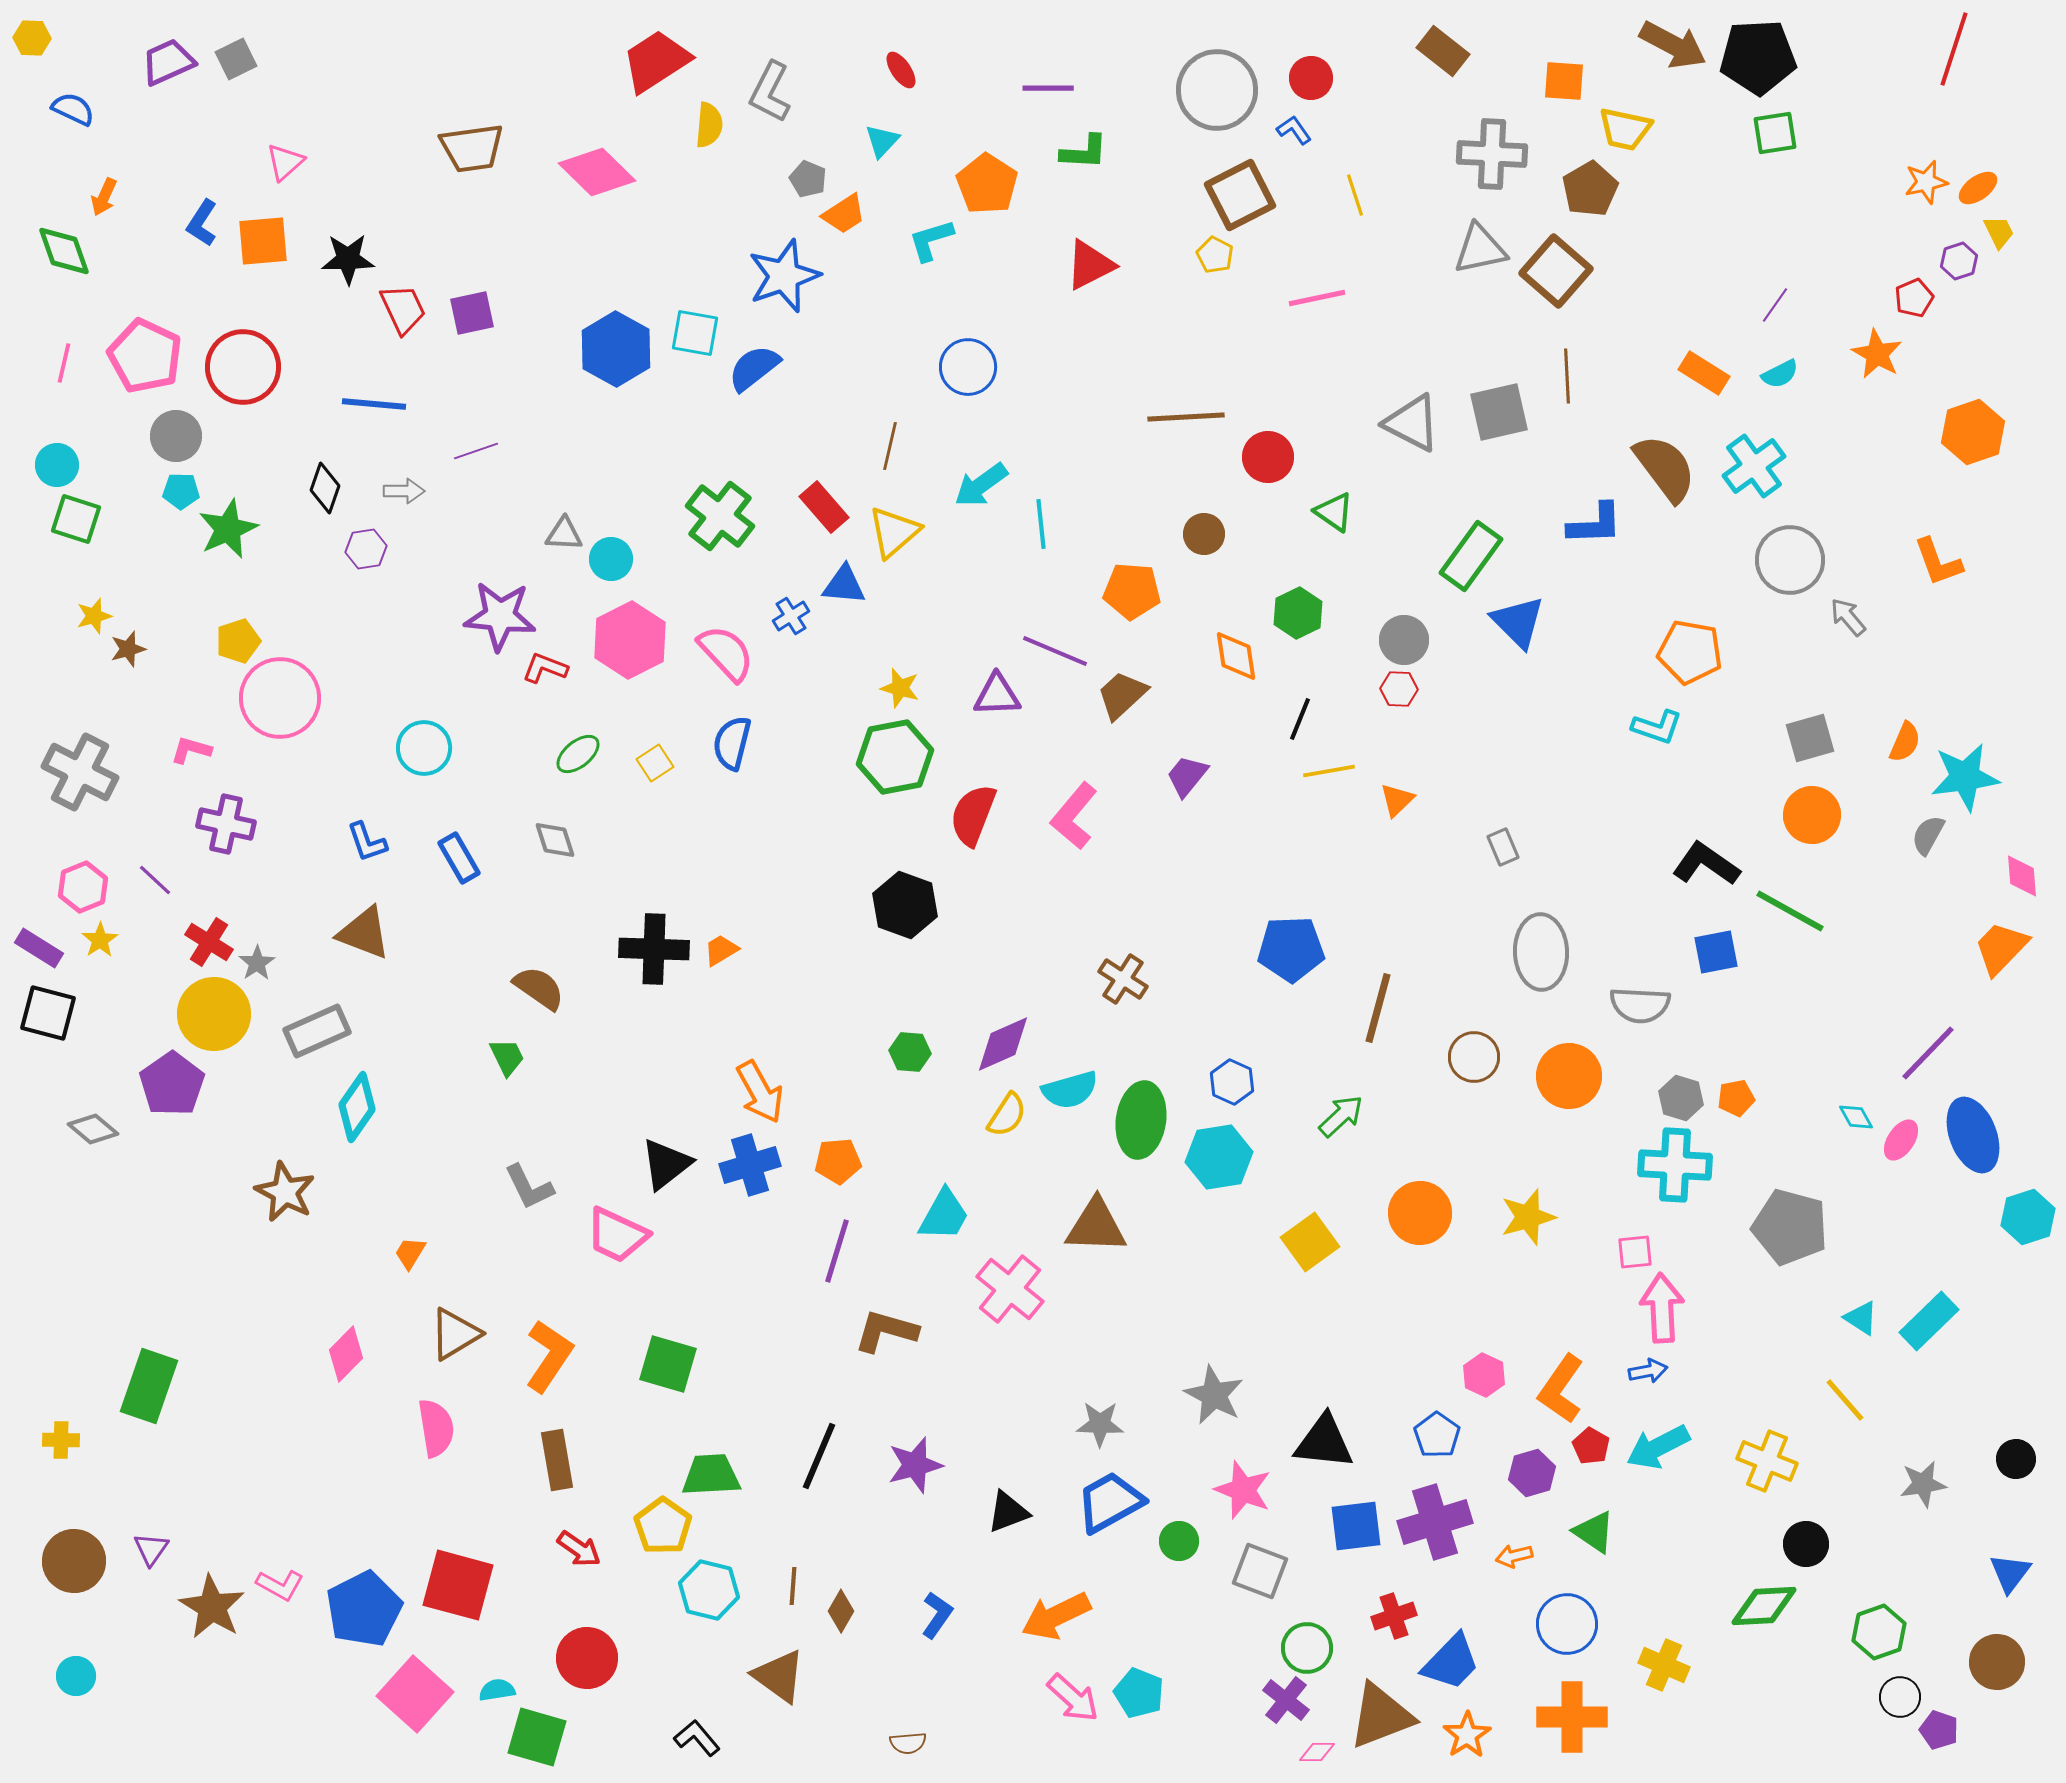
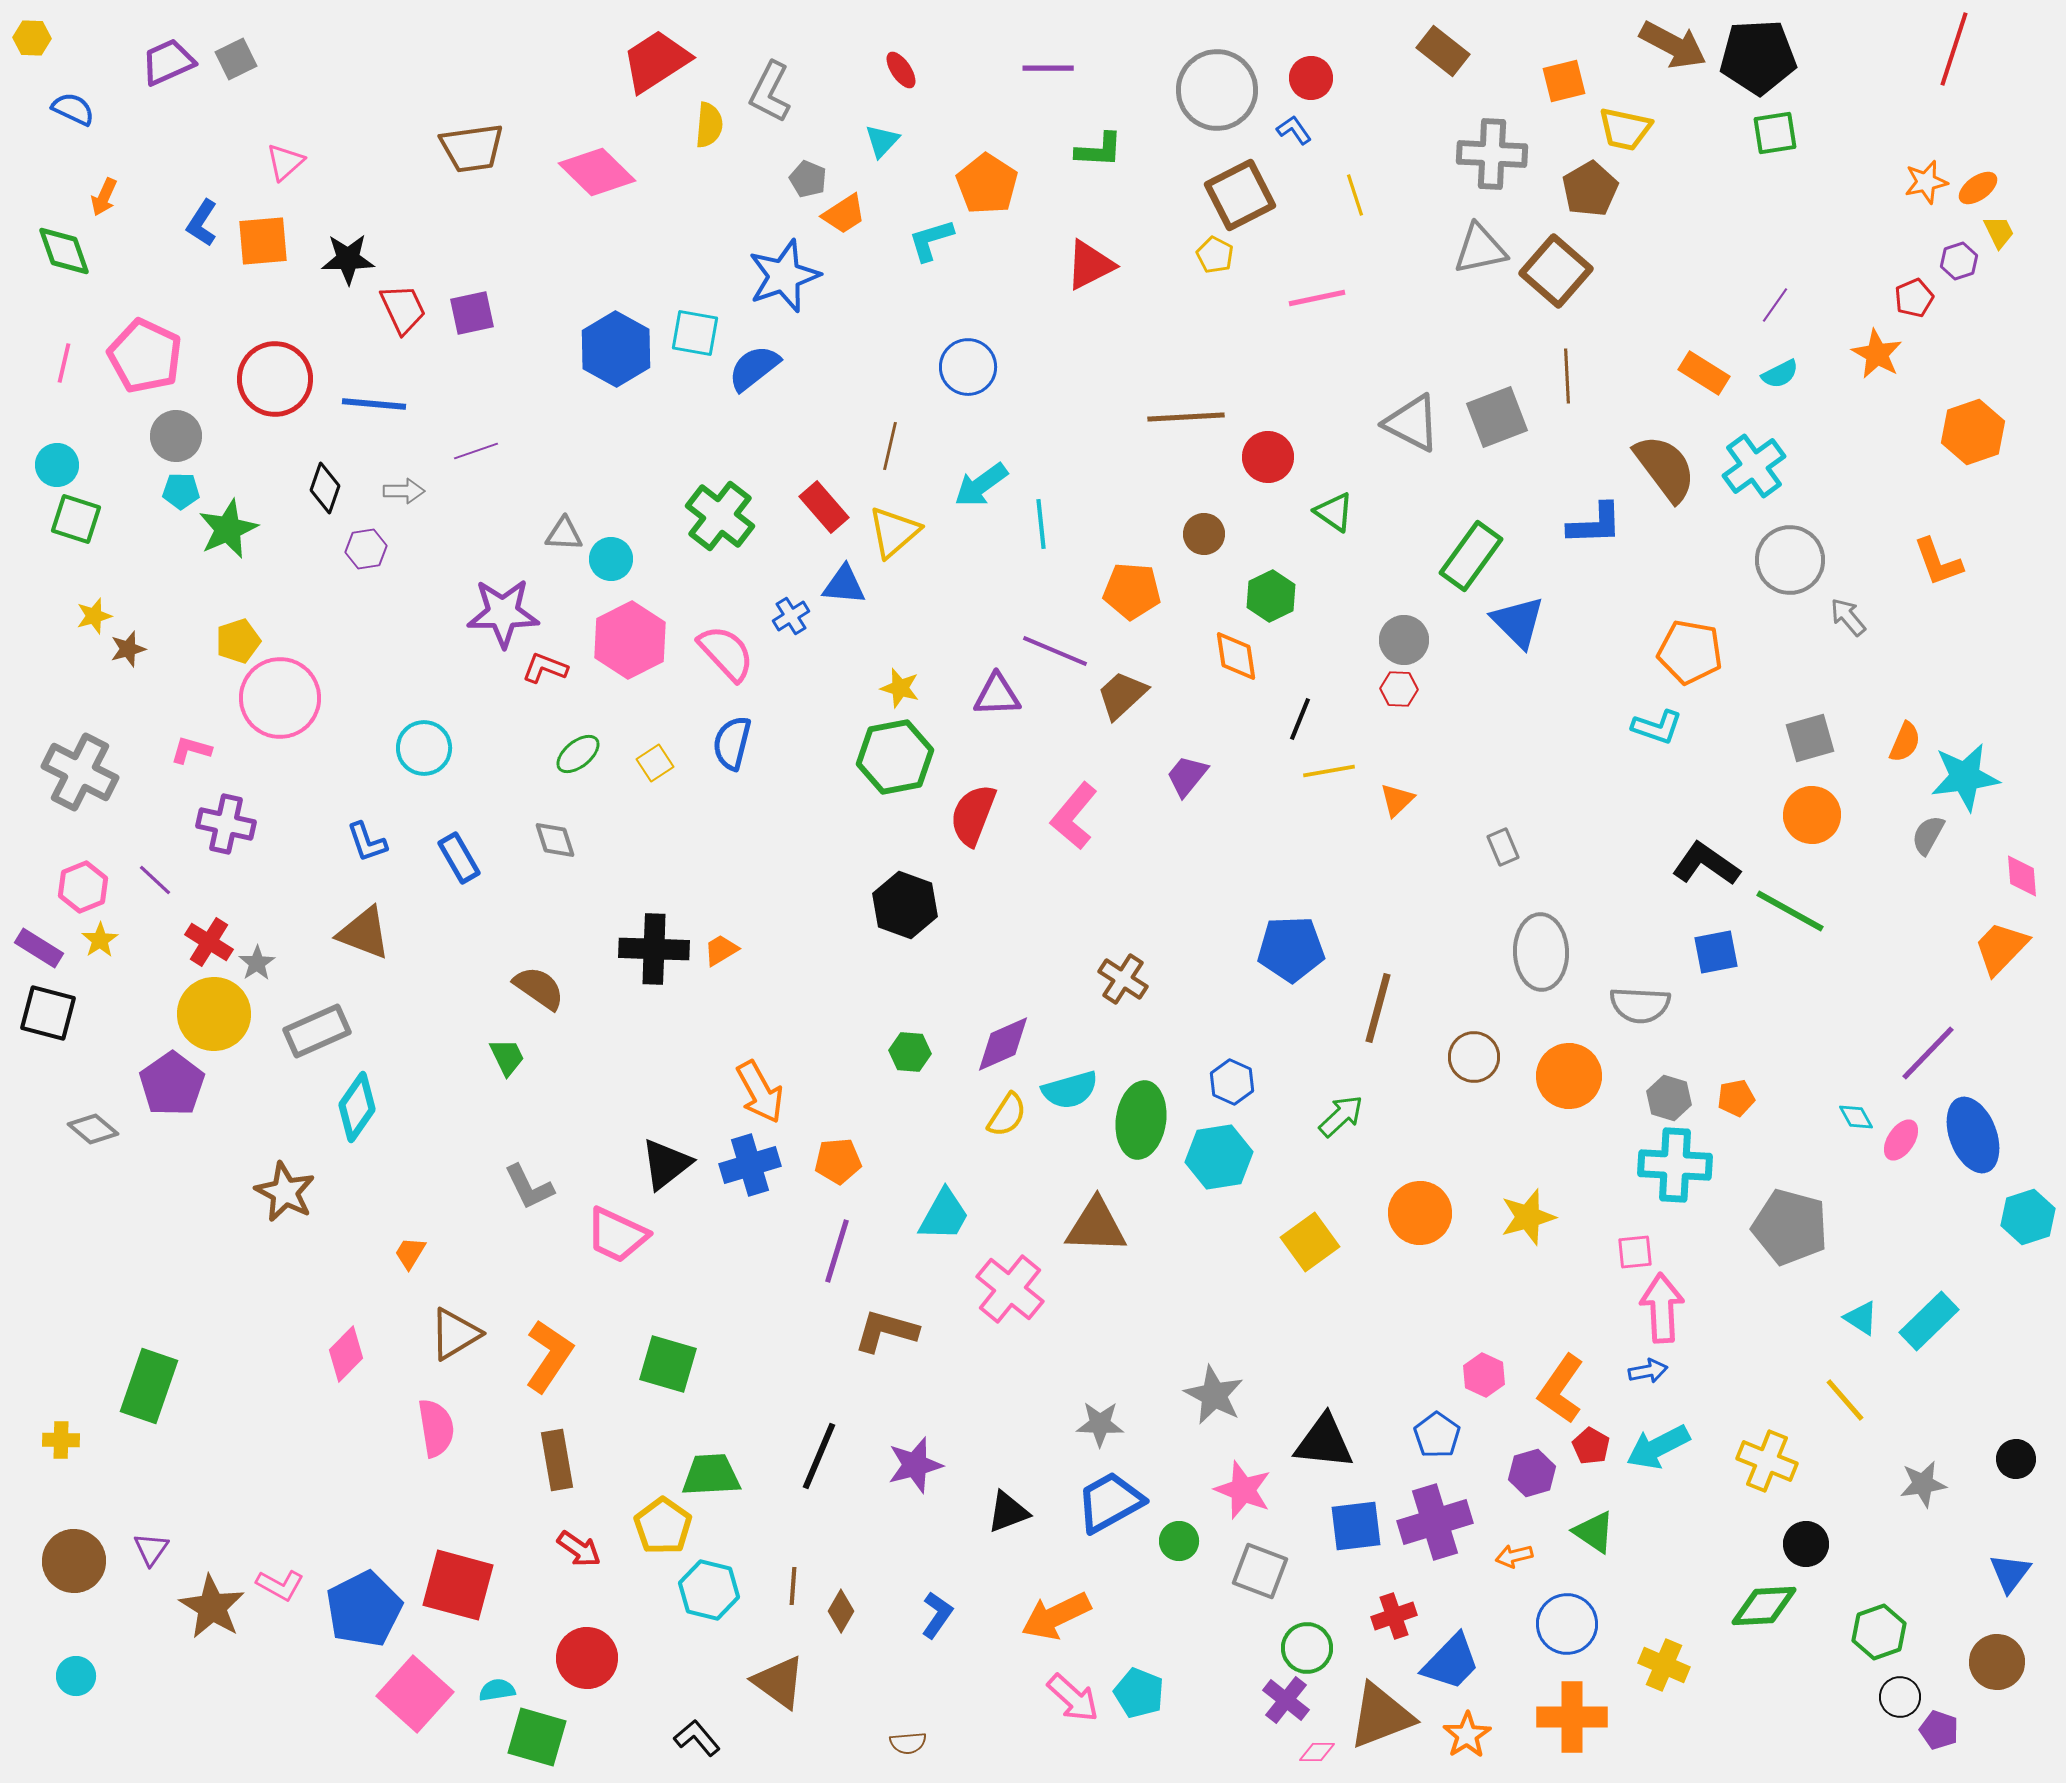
orange square at (1564, 81): rotated 18 degrees counterclockwise
purple line at (1048, 88): moved 20 px up
green L-shape at (1084, 152): moved 15 px right, 2 px up
red circle at (243, 367): moved 32 px right, 12 px down
gray square at (1499, 412): moved 2 px left, 5 px down; rotated 8 degrees counterclockwise
green hexagon at (1298, 613): moved 27 px left, 17 px up
purple star at (500, 616): moved 3 px right, 3 px up; rotated 6 degrees counterclockwise
gray hexagon at (1681, 1098): moved 12 px left
brown triangle at (779, 1676): moved 6 px down
